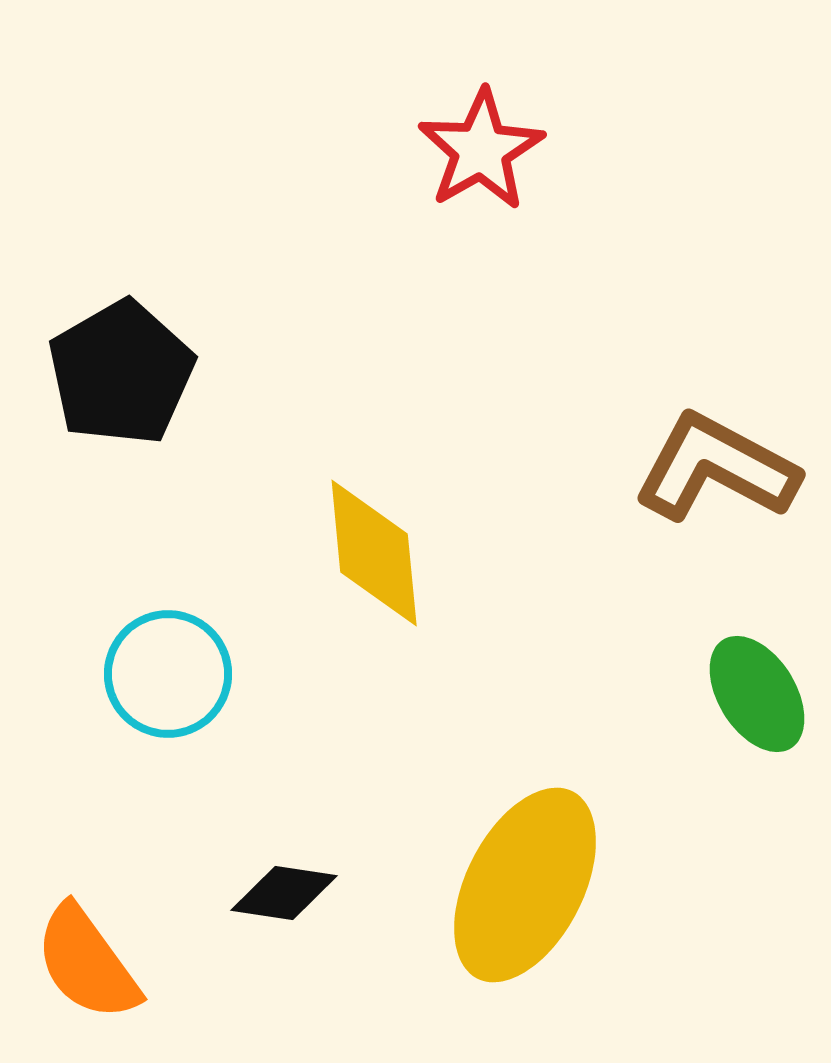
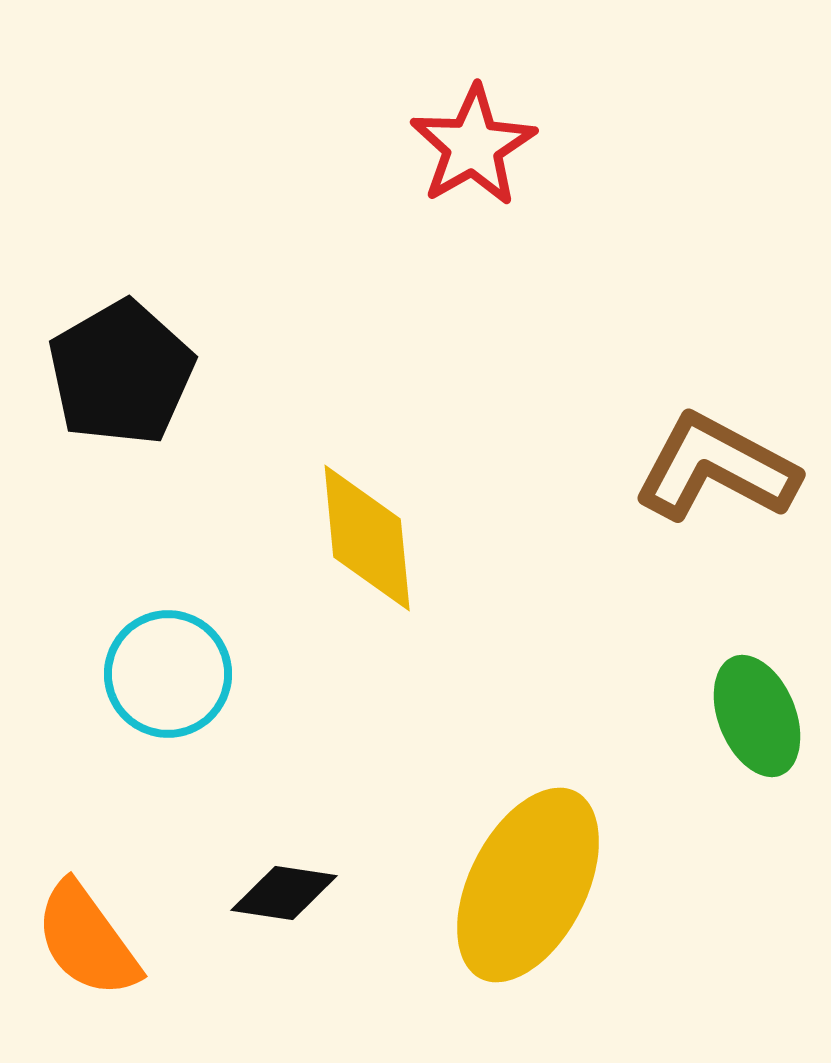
red star: moved 8 px left, 4 px up
yellow diamond: moved 7 px left, 15 px up
green ellipse: moved 22 px down; rotated 10 degrees clockwise
yellow ellipse: moved 3 px right
orange semicircle: moved 23 px up
